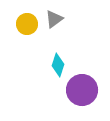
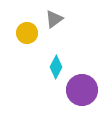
yellow circle: moved 9 px down
cyan diamond: moved 2 px left, 2 px down; rotated 10 degrees clockwise
